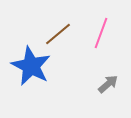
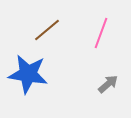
brown line: moved 11 px left, 4 px up
blue star: moved 3 px left, 8 px down; rotated 18 degrees counterclockwise
